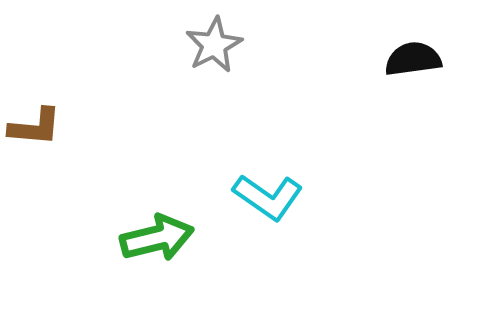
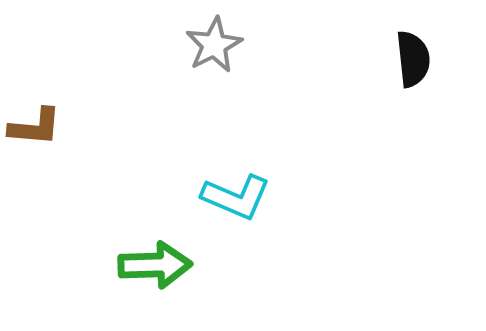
black semicircle: rotated 92 degrees clockwise
cyan L-shape: moved 32 px left; rotated 12 degrees counterclockwise
green arrow: moved 2 px left, 27 px down; rotated 12 degrees clockwise
